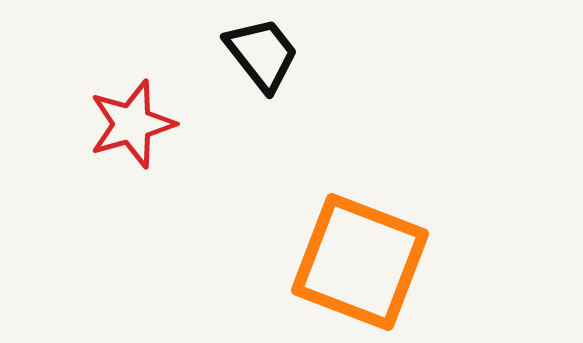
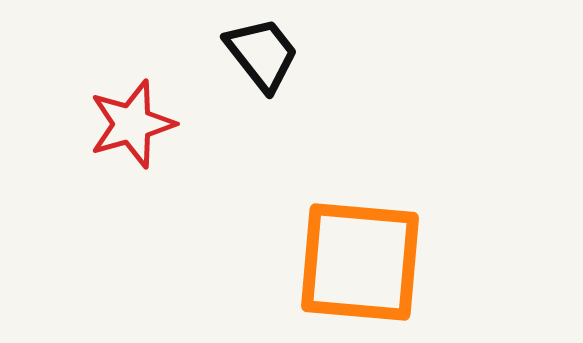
orange square: rotated 16 degrees counterclockwise
